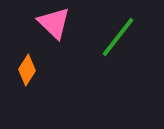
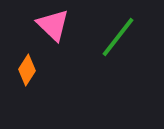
pink triangle: moved 1 px left, 2 px down
